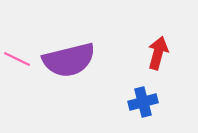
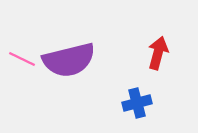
pink line: moved 5 px right
blue cross: moved 6 px left, 1 px down
